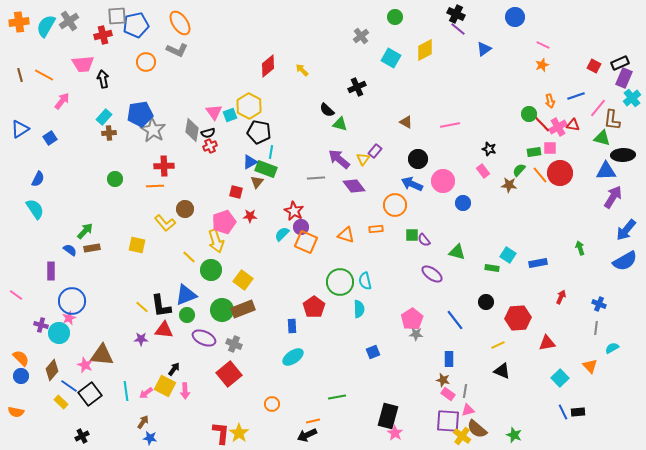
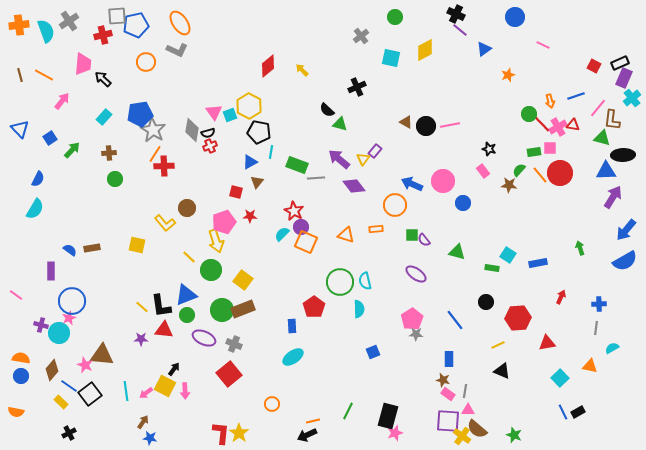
orange cross at (19, 22): moved 3 px down
cyan semicircle at (46, 26): moved 5 px down; rotated 130 degrees clockwise
purple line at (458, 29): moved 2 px right, 1 px down
cyan square at (391, 58): rotated 18 degrees counterclockwise
pink trapezoid at (83, 64): rotated 80 degrees counterclockwise
orange star at (542, 65): moved 34 px left, 10 px down
black arrow at (103, 79): rotated 36 degrees counterclockwise
blue triangle at (20, 129): rotated 42 degrees counterclockwise
brown cross at (109, 133): moved 20 px down
black circle at (418, 159): moved 8 px right, 33 px up
green rectangle at (266, 169): moved 31 px right, 4 px up
orange line at (155, 186): moved 32 px up; rotated 54 degrees counterclockwise
cyan semicircle at (35, 209): rotated 65 degrees clockwise
brown circle at (185, 209): moved 2 px right, 1 px up
green arrow at (85, 231): moved 13 px left, 81 px up
purple ellipse at (432, 274): moved 16 px left
blue cross at (599, 304): rotated 24 degrees counterclockwise
orange semicircle at (21, 358): rotated 36 degrees counterclockwise
orange triangle at (590, 366): rotated 35 degrees counterclockwise
green line at (337, 397): moved 11 px right, 14 px down; rotated 54 degrees counterclockwise
pink triangle at (468, 410): rotated 16 degrees clockwise
black rectangle at (578, 412): rotated 24 degrees counterclockwise
pink star at (395, 433): rotated 21 degrees clockwise
black cross at (82, 436): moved 13 px left, 3 px up
